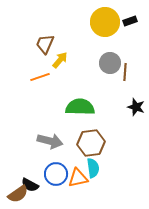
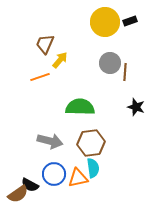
blue circle: moved 2 px left
